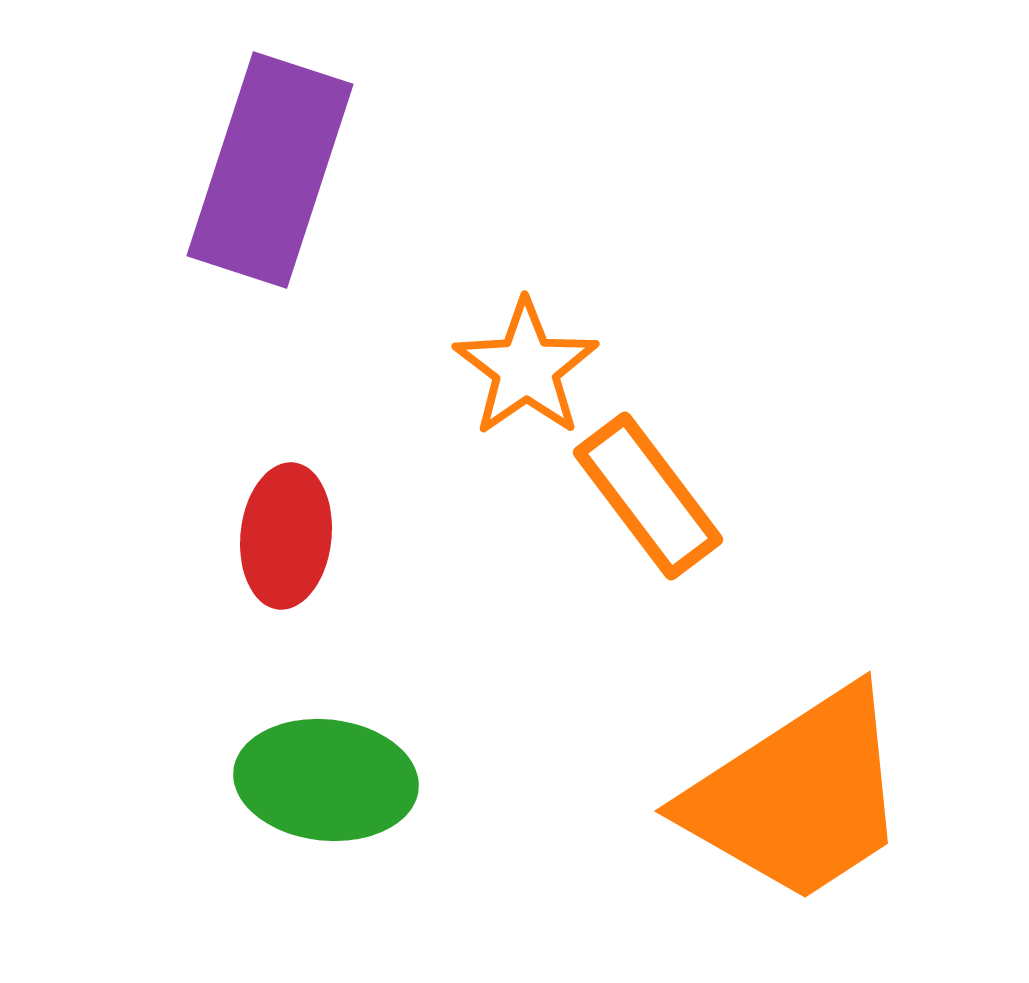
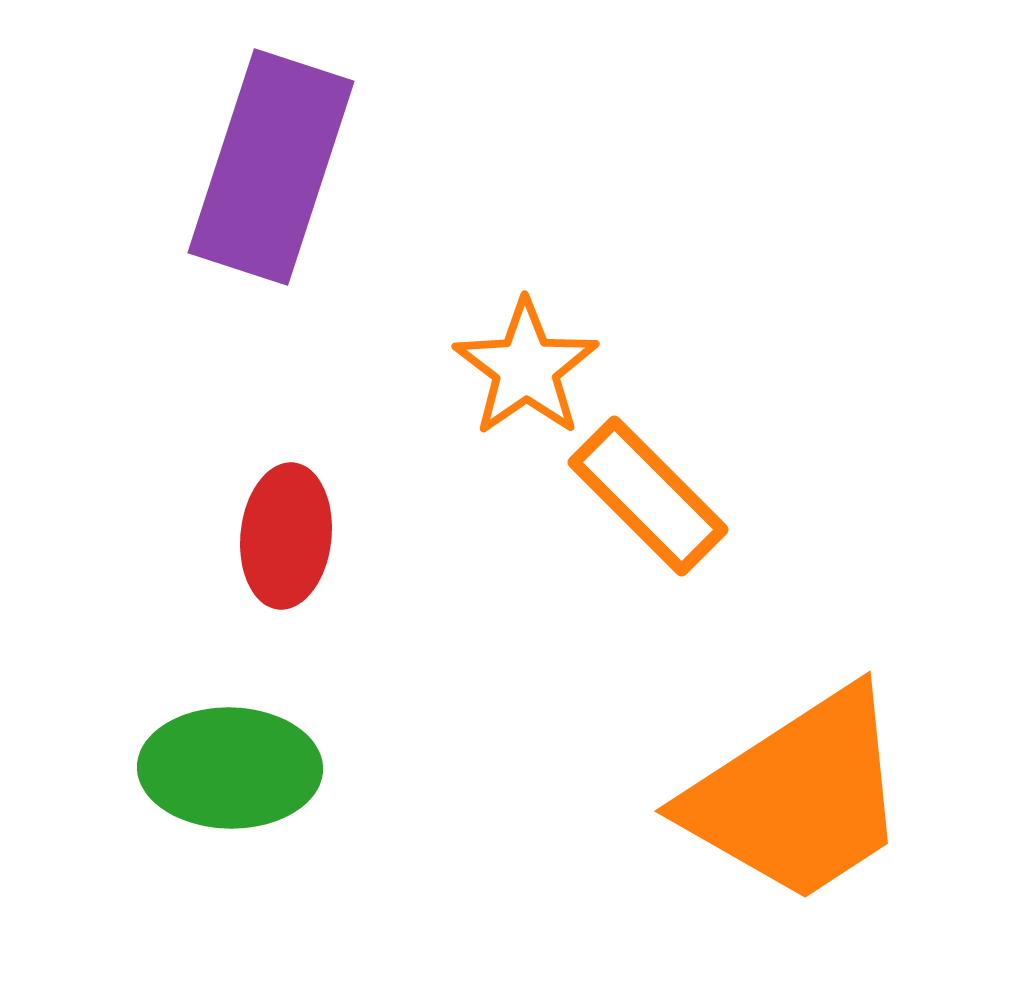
purple rectangle: moved 1 px right, 3 px up
orange rectangle: rotated 8 degrees counterclockwise
green ellipse: moved 96 px left, 12 px up; rotated 5 degrees counterclockwise
